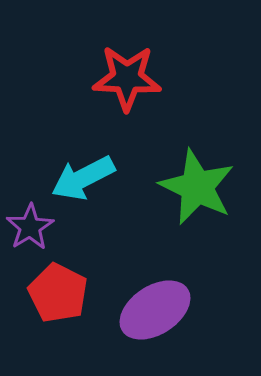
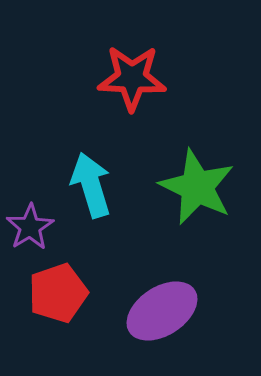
red star: moved 5 px right
cyan arrow: moved 8 px right, 7 px down; rotated 100 degrees clockwise
red pentagon: rotated 26 degrees clockwise
purple ellipse: moved 7 px right, 1 px down
